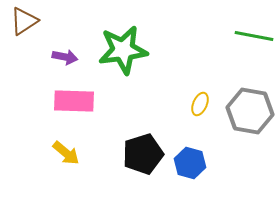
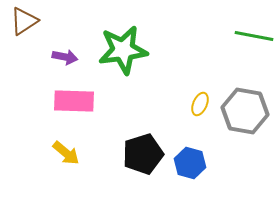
gray hexagon: moved 5 px left
